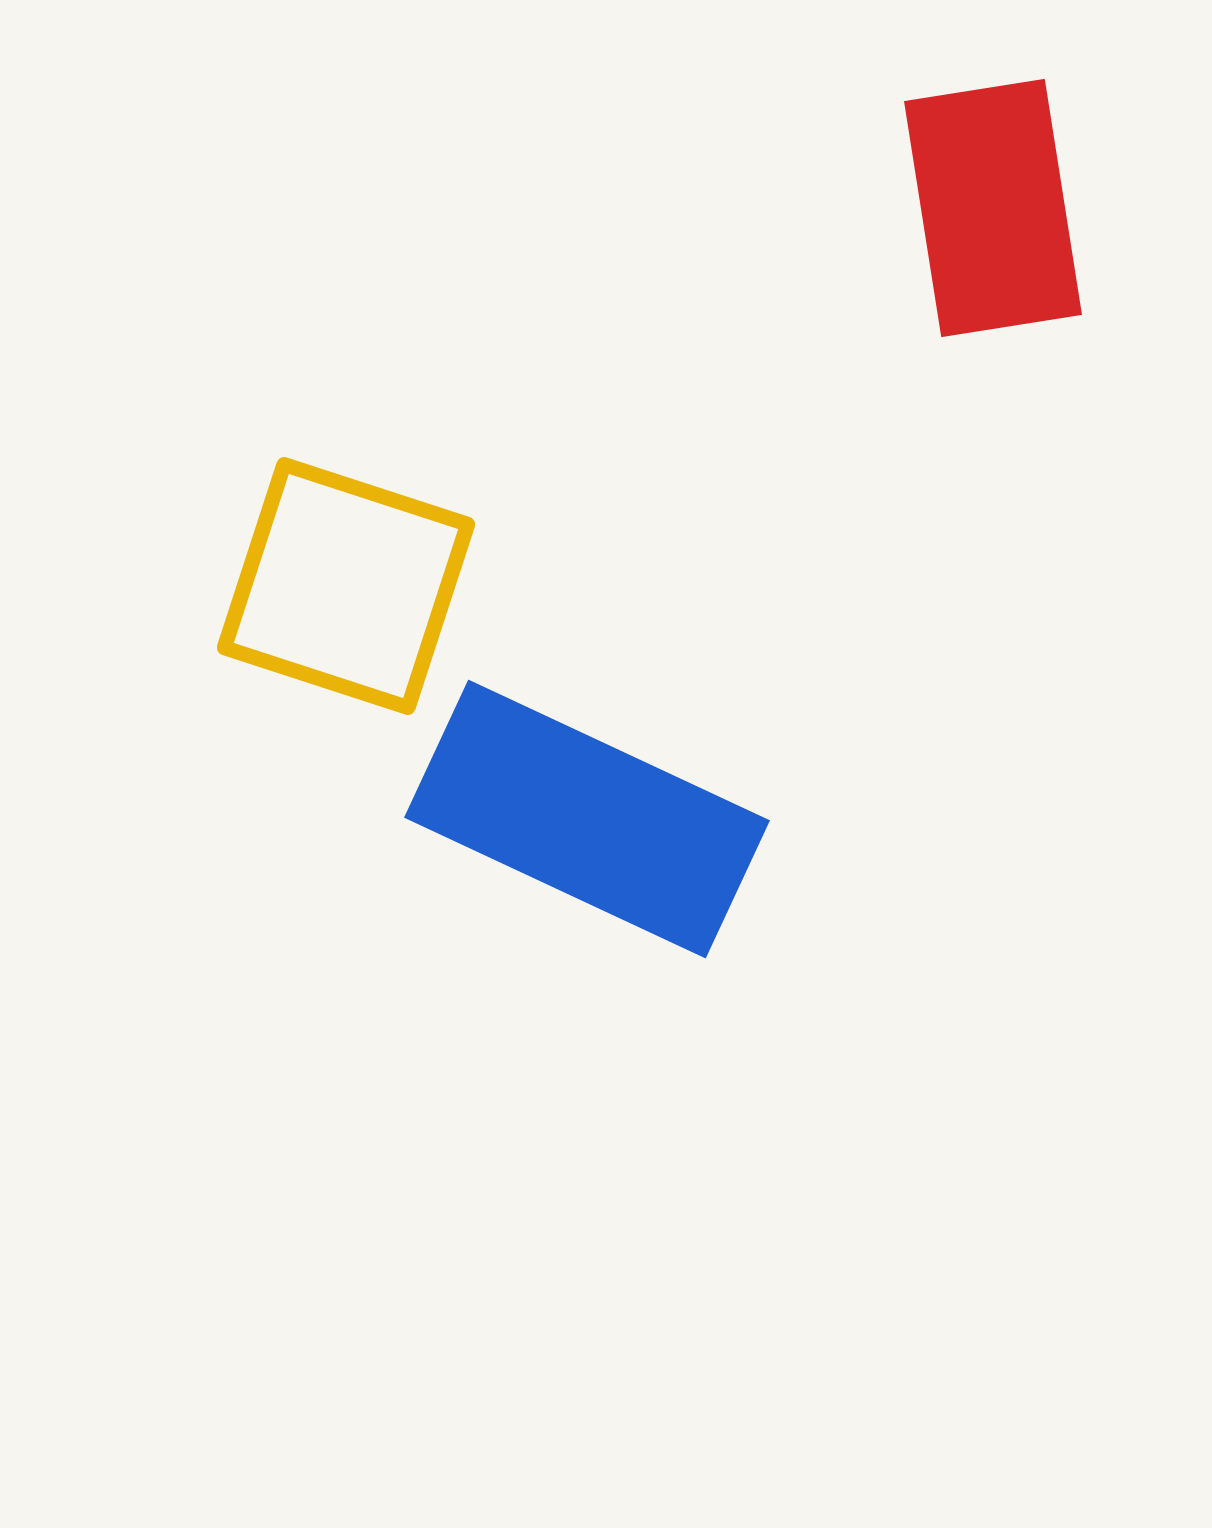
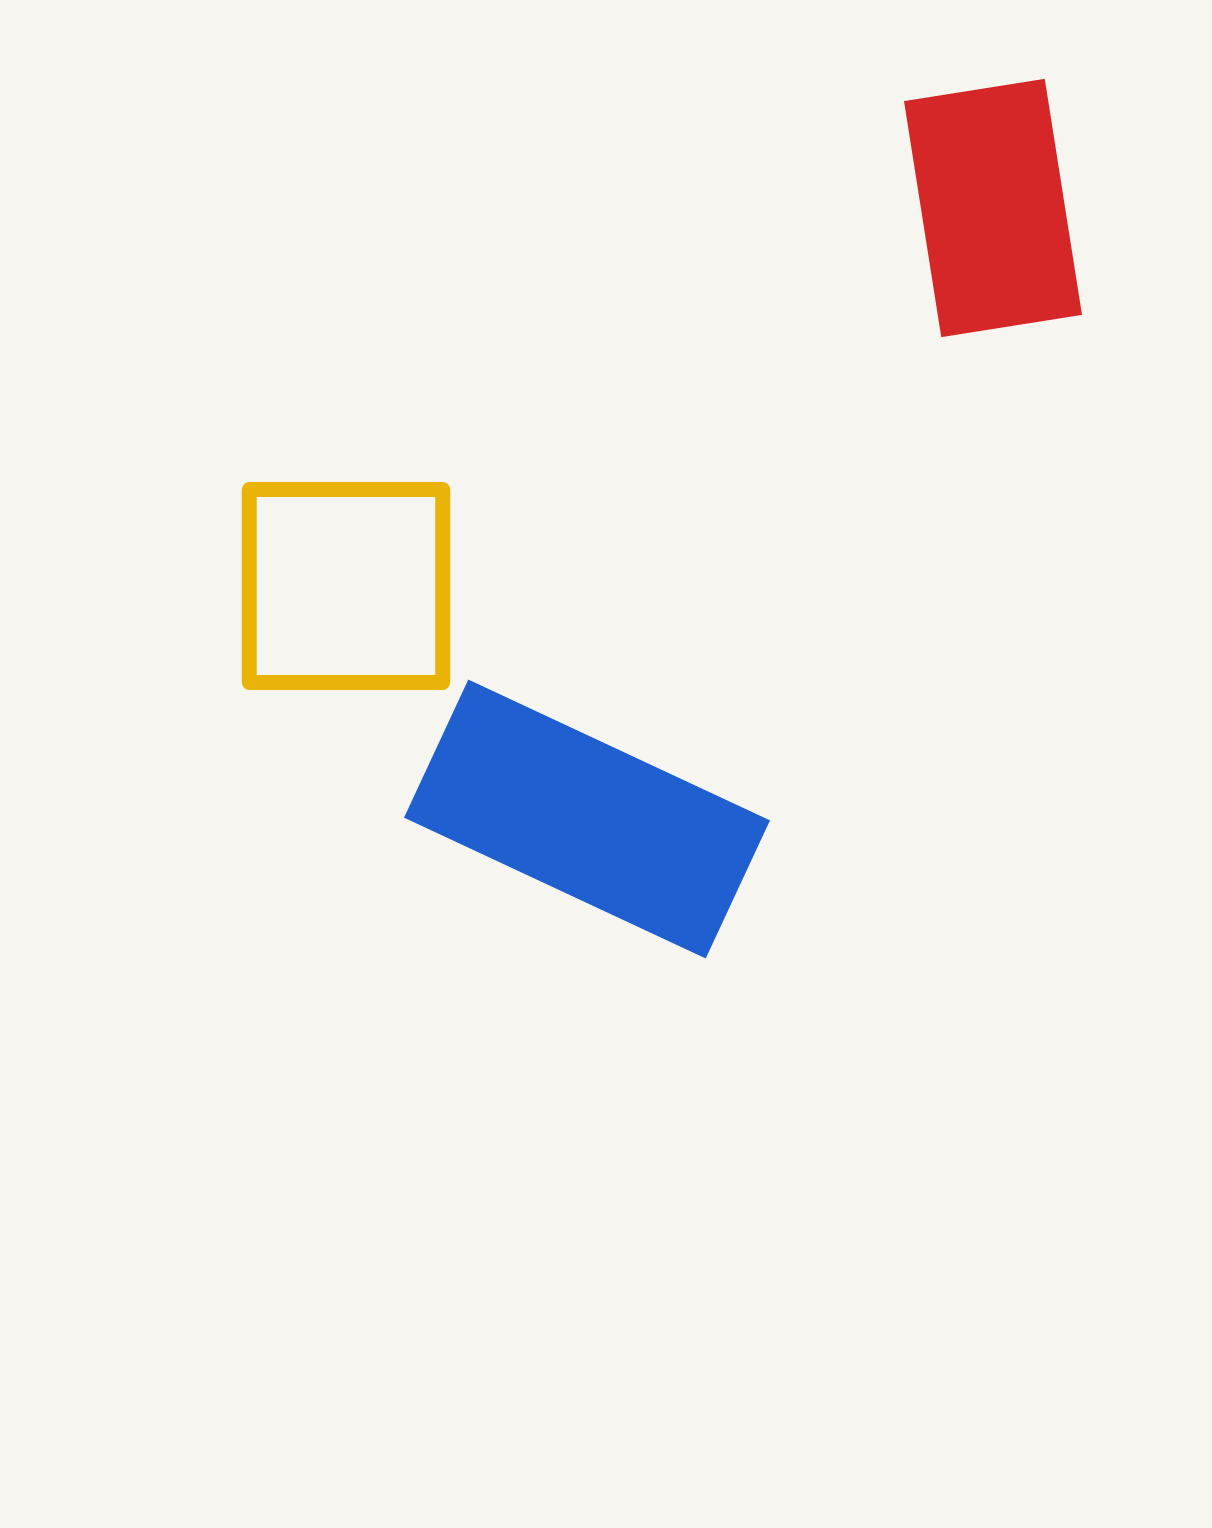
yellow square: rotated 18 degrees counterclockwise
